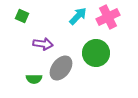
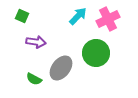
pink cross: moved 2 px down
purple arrow: moved 7 px left, 2 px up
green semicircle: rotated 28 degrees clockwise
